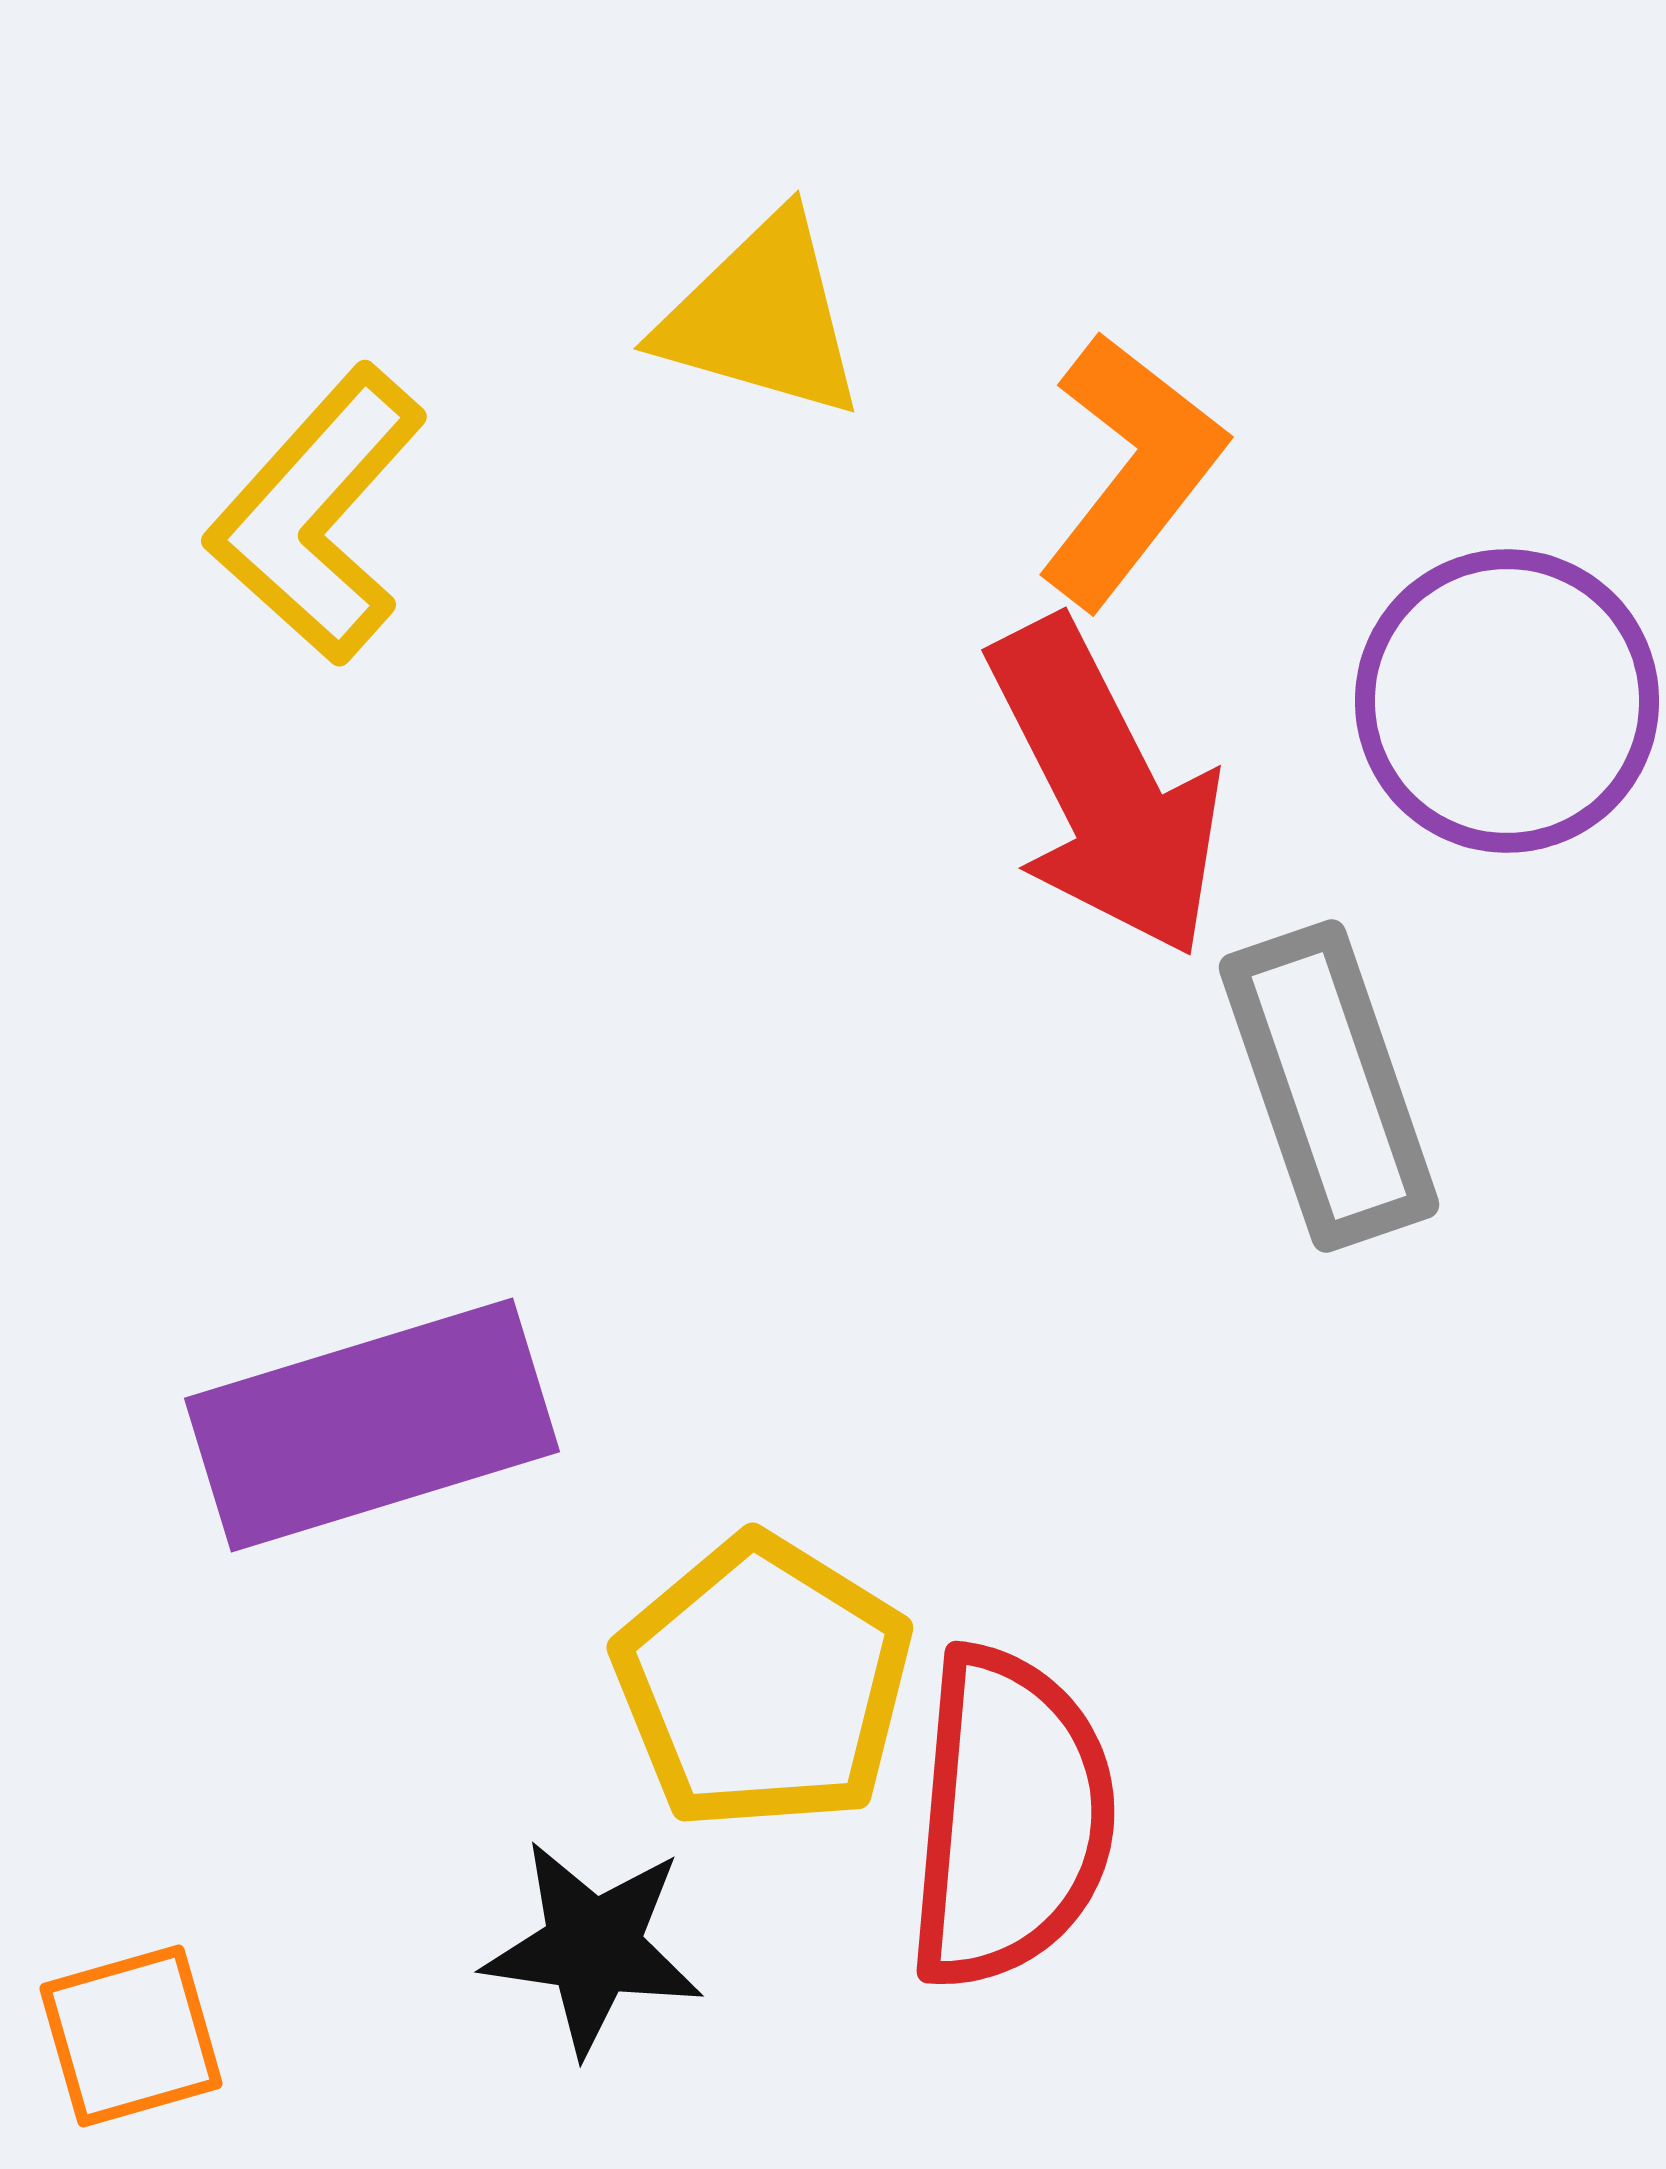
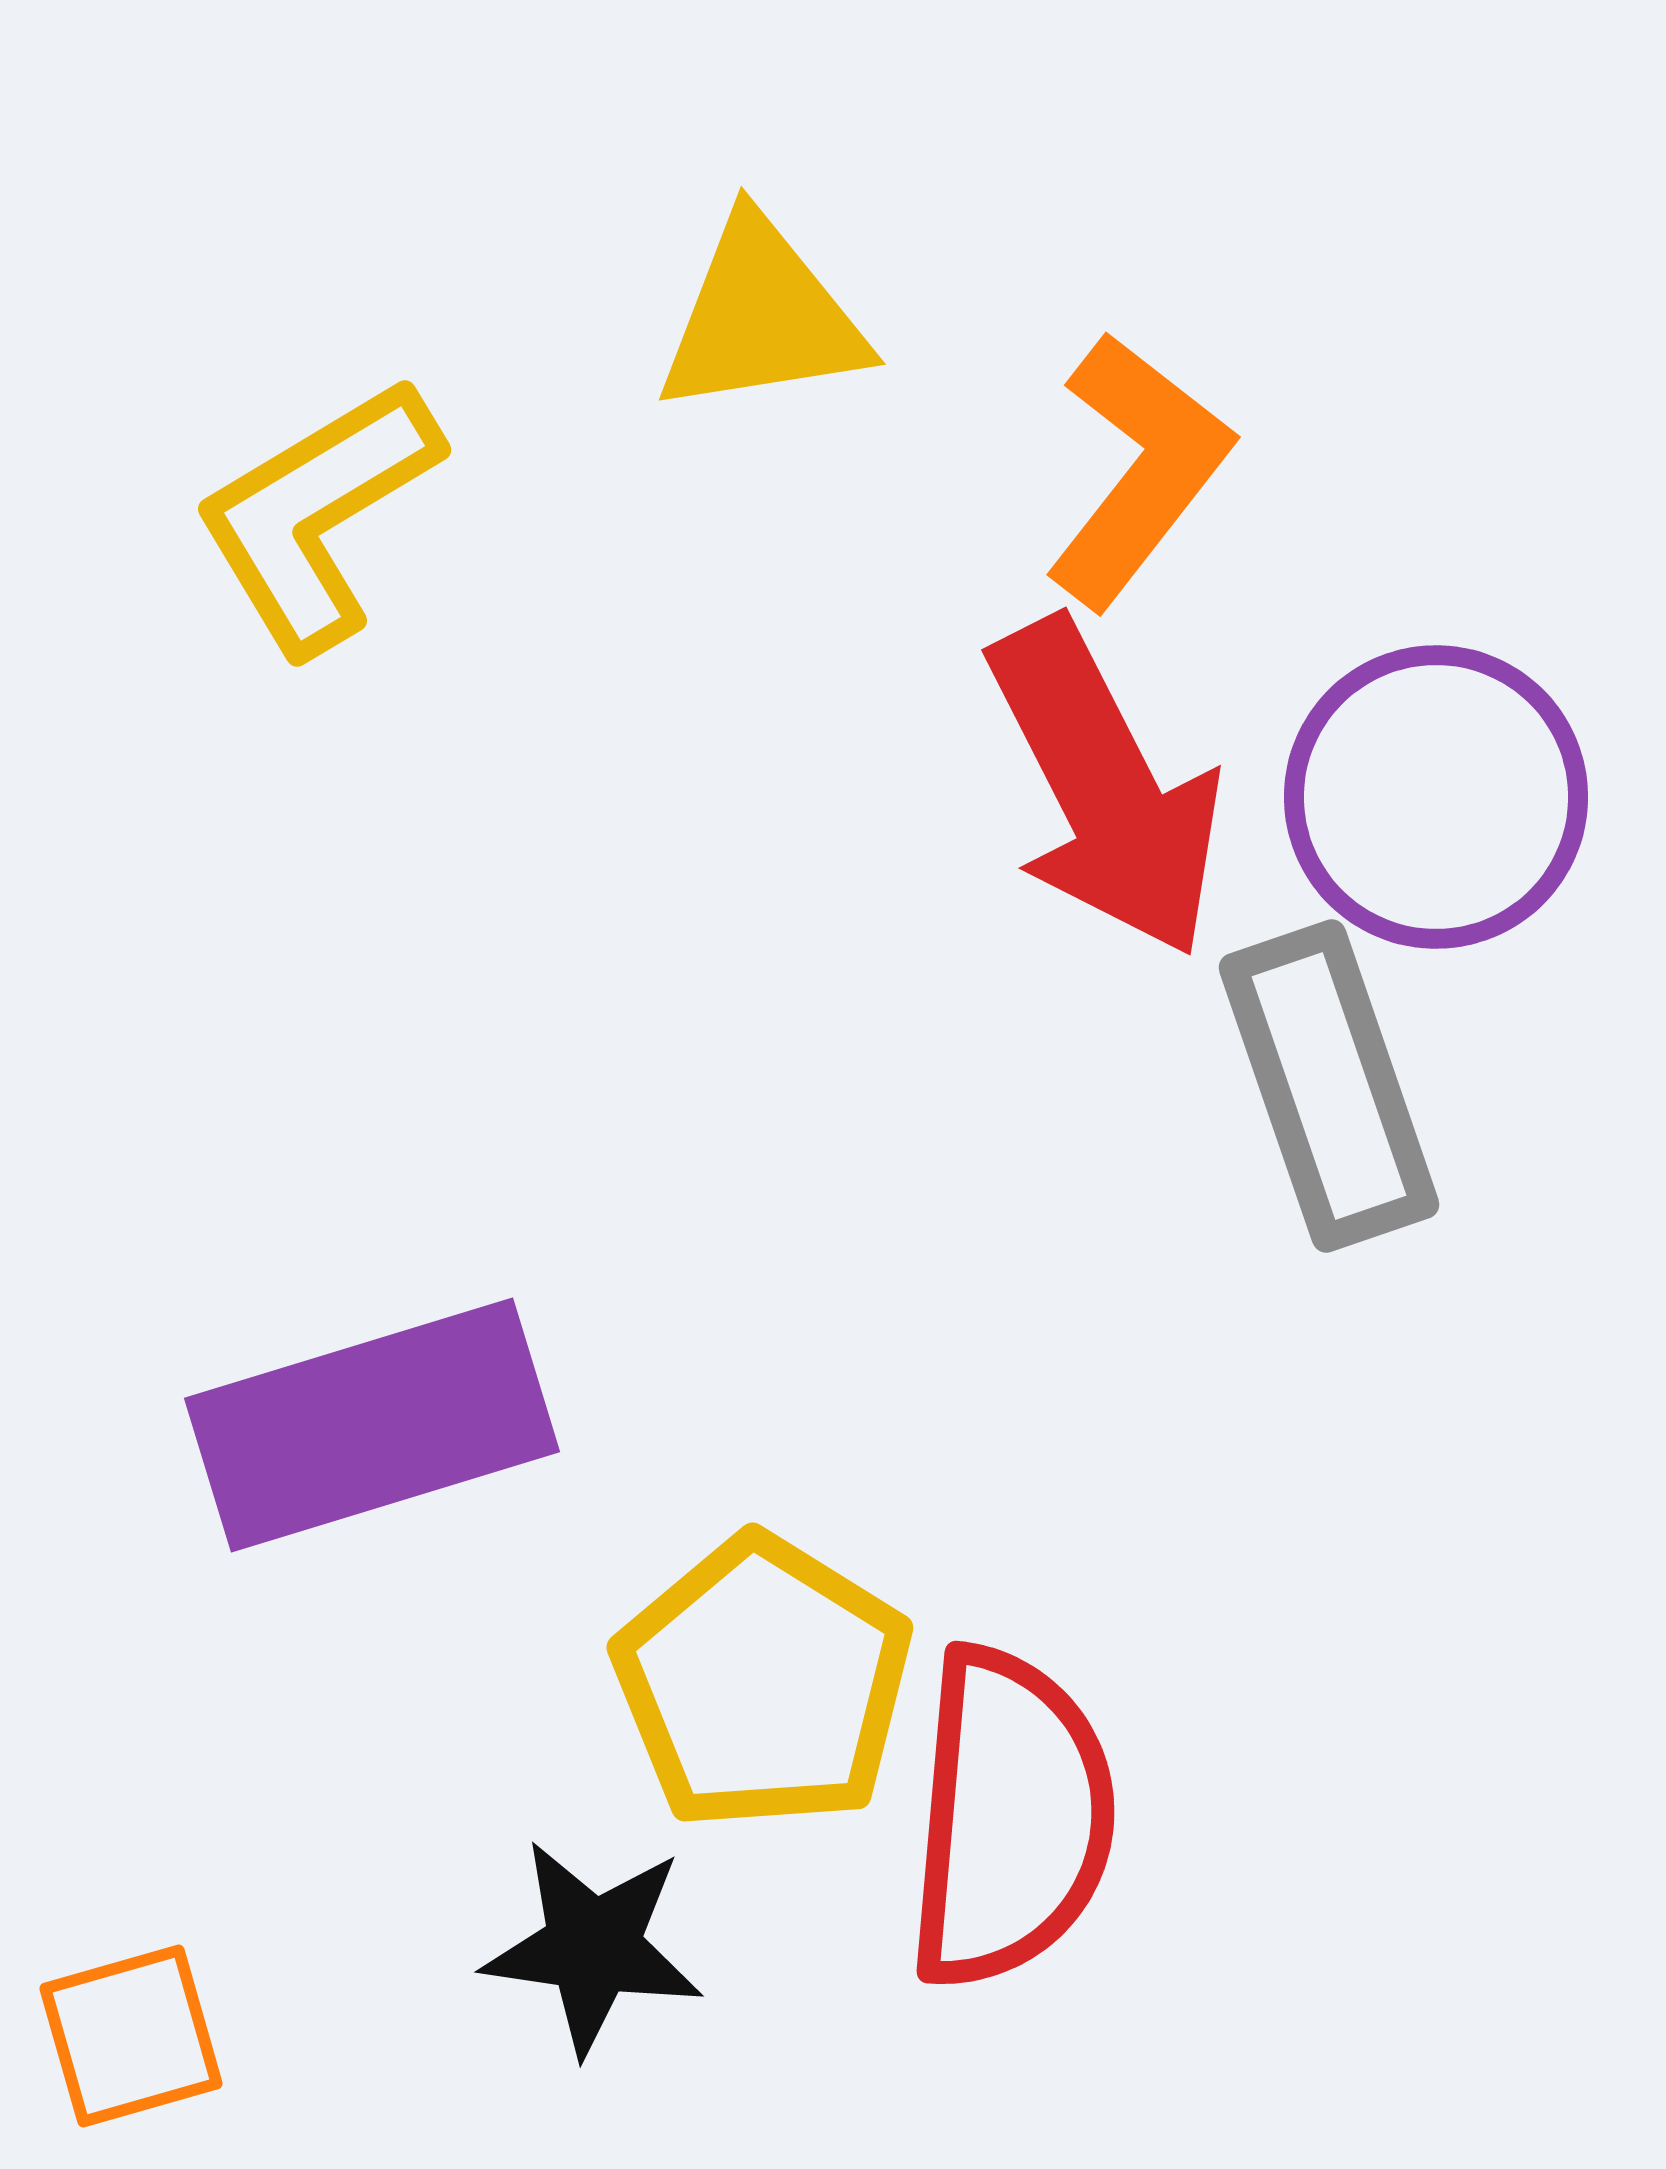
yellow triangle: rotated 25 degrees counterclockwise
orange L-shape: moved 7 px right
yellow L-shape: rotated 17 degrees clockwise
purple circle: moved 71 px left, 96 px down
